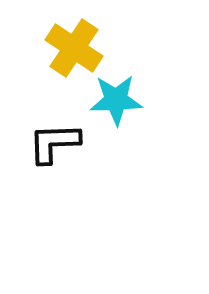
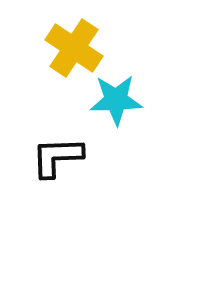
black L-shape: moved 3 px right, 14 px down
